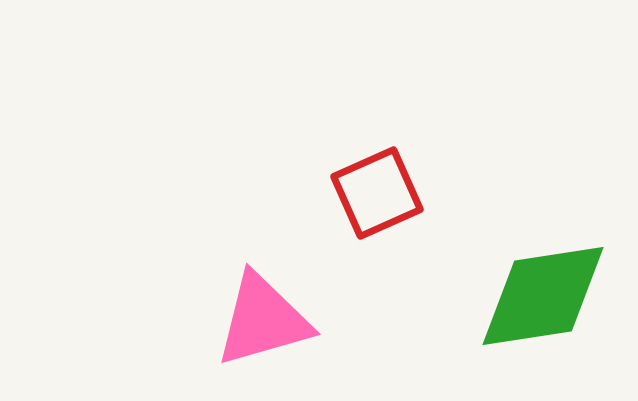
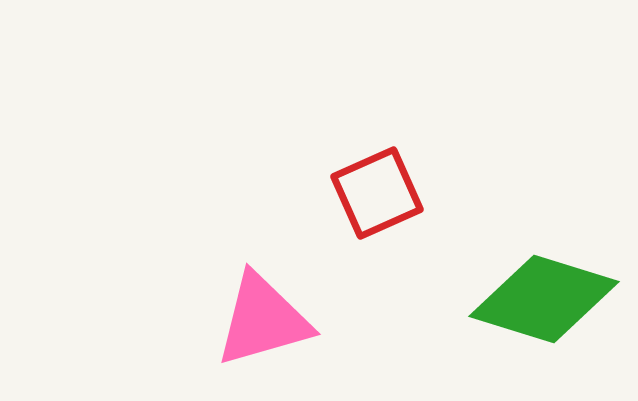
green diamond: moved 1 px right, 3 px down; rotated 26 degrees clockwise
